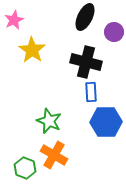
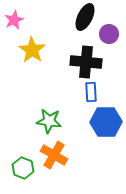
purple circle: moved 5 px left, 2 px down
black cross: rotated 8 degrees counterclockwise
green star: rotated 15 degrees counterclockwise
green hexagon: moved 2 px left
